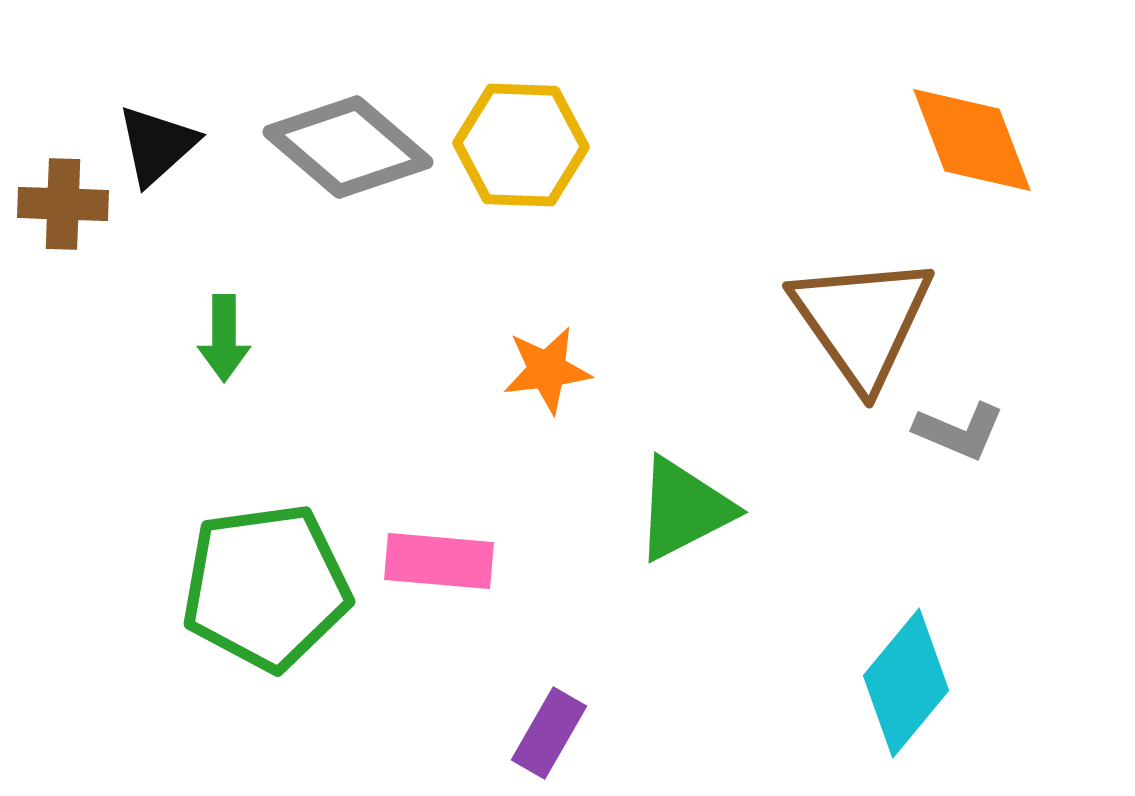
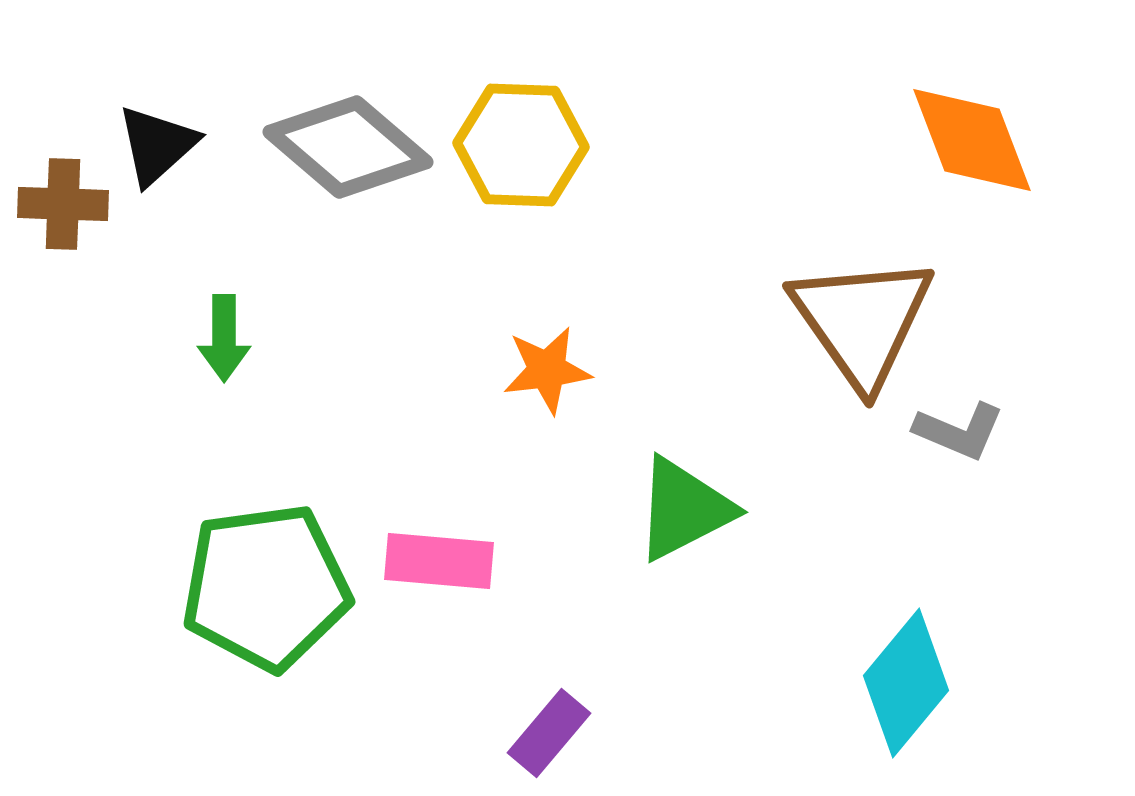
purple rectangle: rotated 10 degrees clockwise
